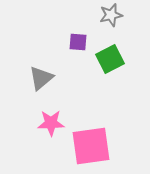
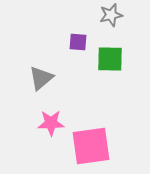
green square: rotated 28 degrees clockwise
